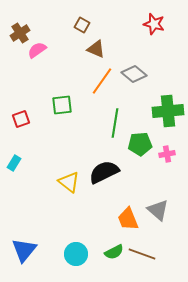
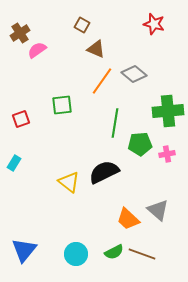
orange trapezoid: rotated 25 degrees counterclockwise
